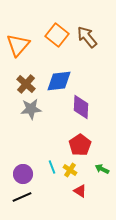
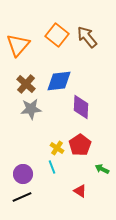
yellow cross: moved 13 px left, 22 px up
